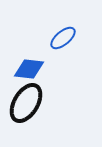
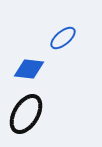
black ellipse: moved 11 px down
